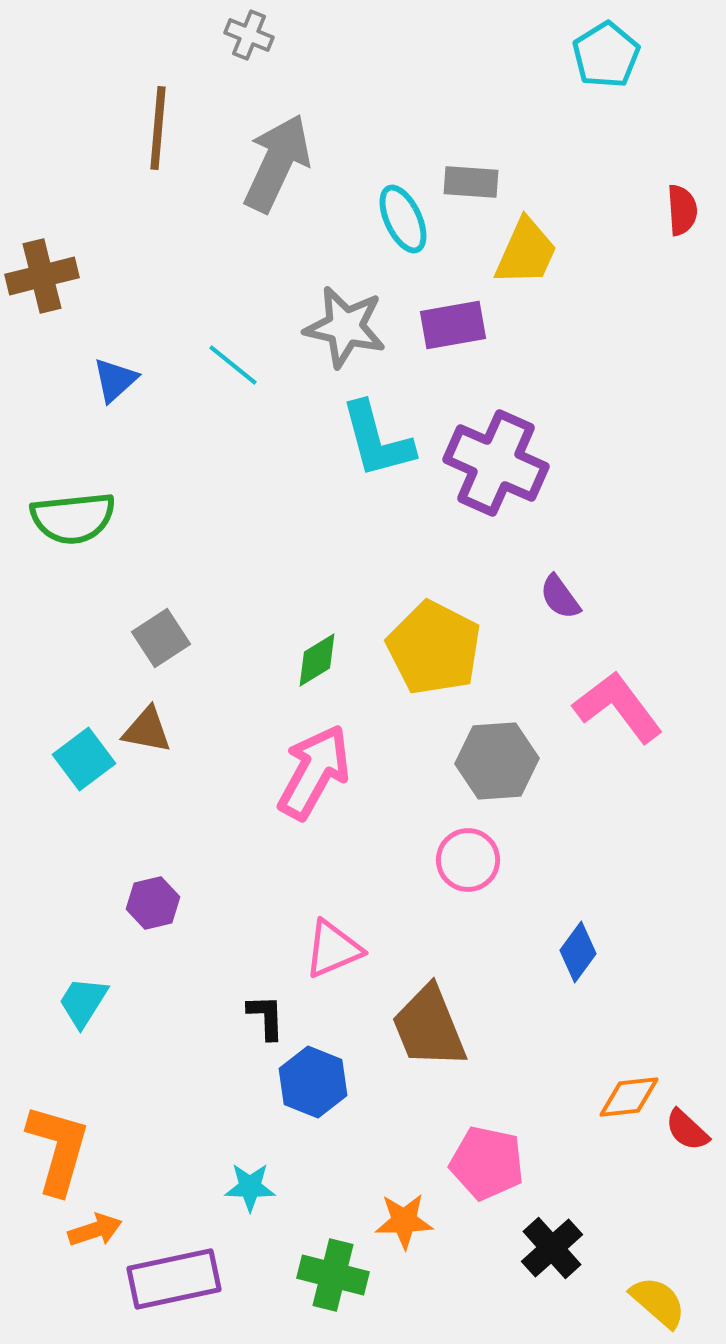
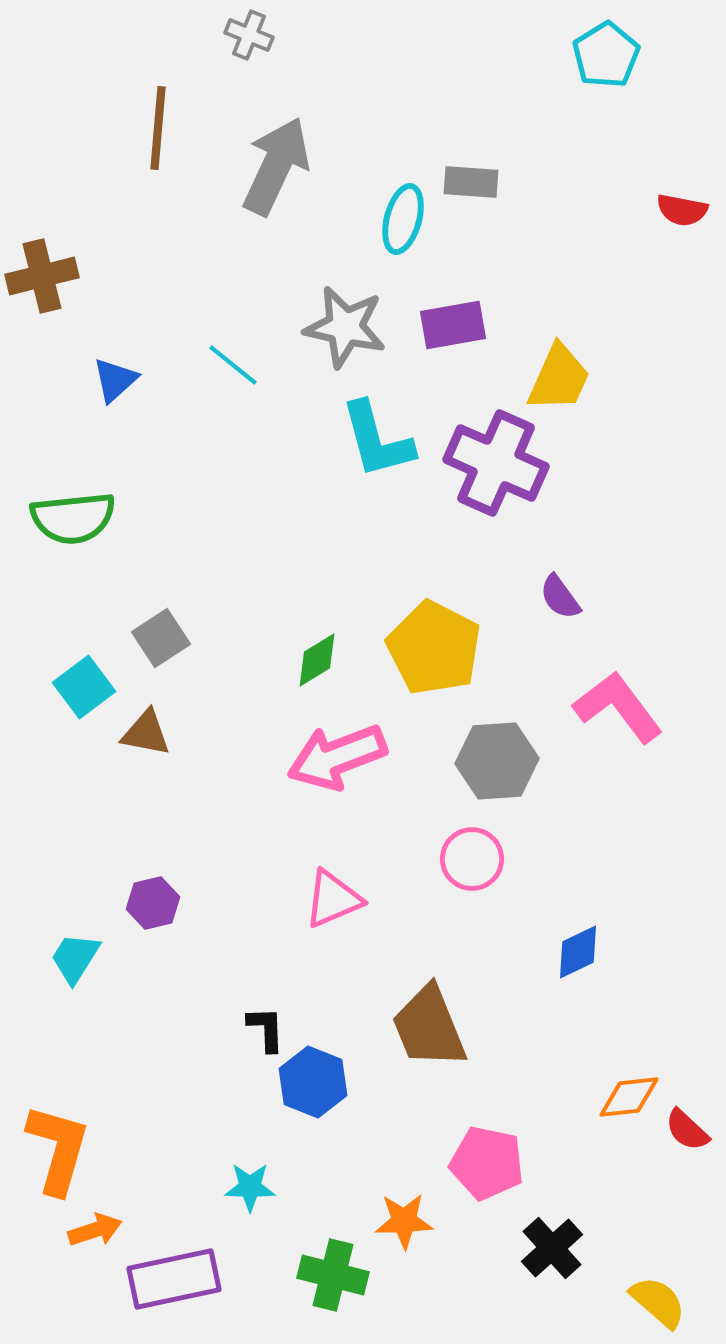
gray arrow at (277, 163): moved 1 px left, 3 px down
red semicircle at (682, 210): rotated 105 degrees clockwise
cyan ellipse at (403, 219): rotated 40 degrees clockwise
yellow trapezoid at (526, 252): moved 33 px right, 126 px down
brown triangle at (147, 730): moved 1 px left, 3 px down
cyan square at (84, 759): moved 72 px up
pink arrow at (314, 772): moved 23 px right, 15 px up; rotated 140 degrees counterclockwise
pink circle at (468, 860): moved 4 px right, 1 px up
pink triangle at (333, 949): moved 50 px up
blue diamond at (578, 952): rotated 28 degrees clockwise
cyan trapezoid at (83, 1002): moved 8 px left, 44 px up
black L-shape at (266, 1017): moved 12 px down
